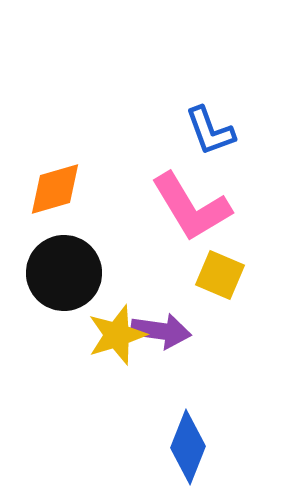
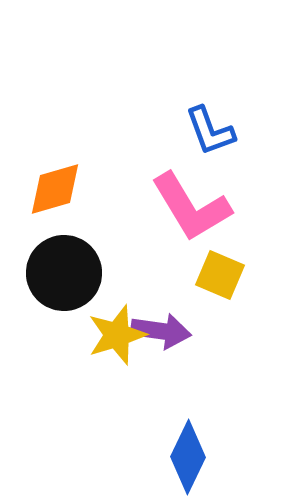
blue diamond: moved 10 px down; rotated 4 degrees clockwise
